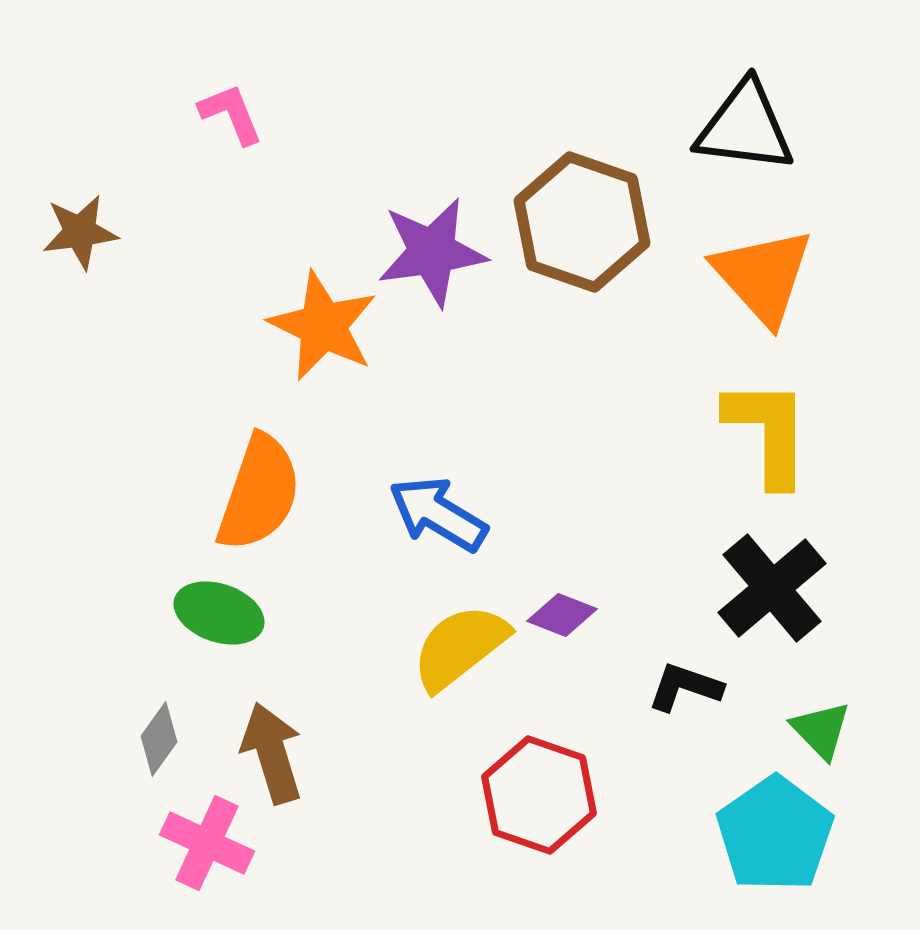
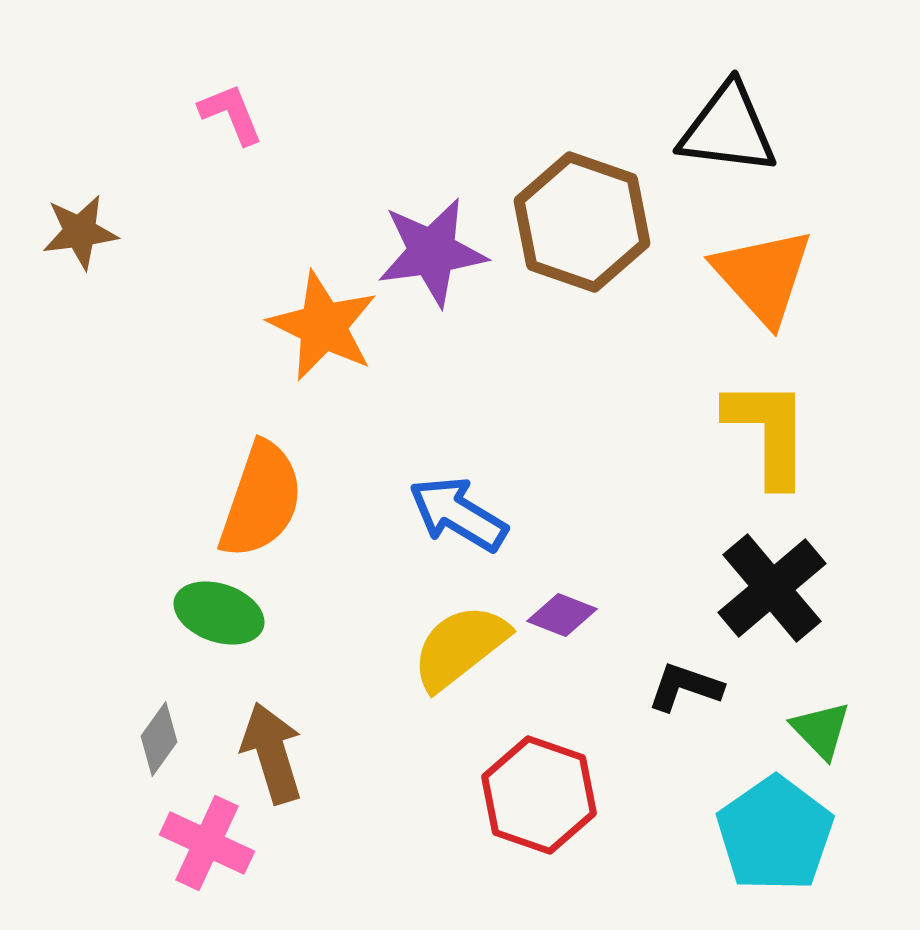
black triangle: moved 17 px left, 2 px down
orange semicircle: moved 2 px right, 7 px down
blue arrow: moved 20 px right
